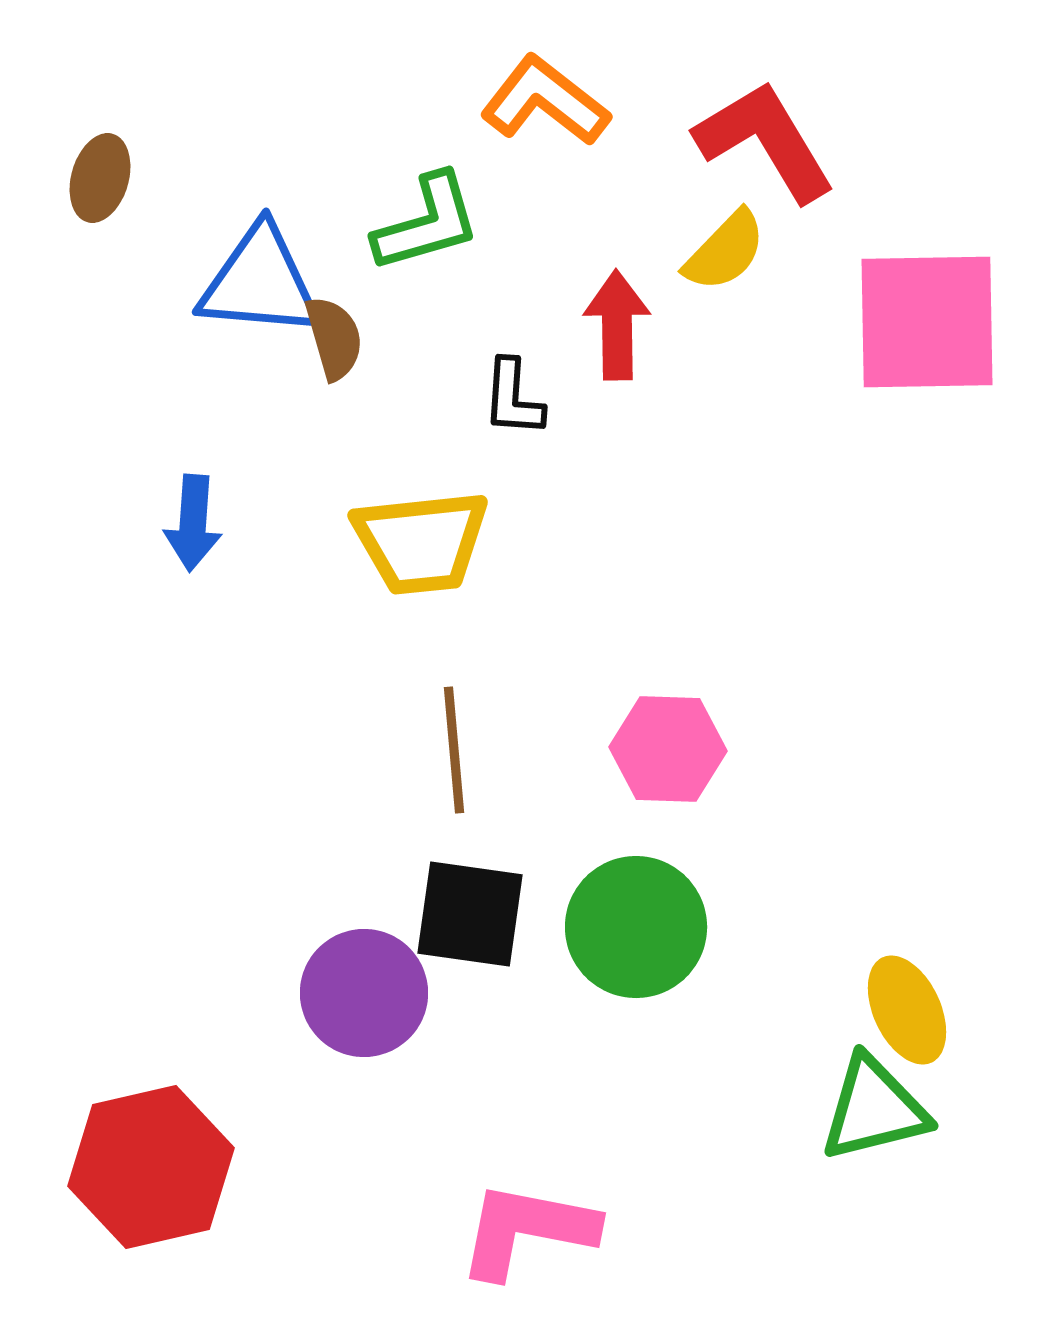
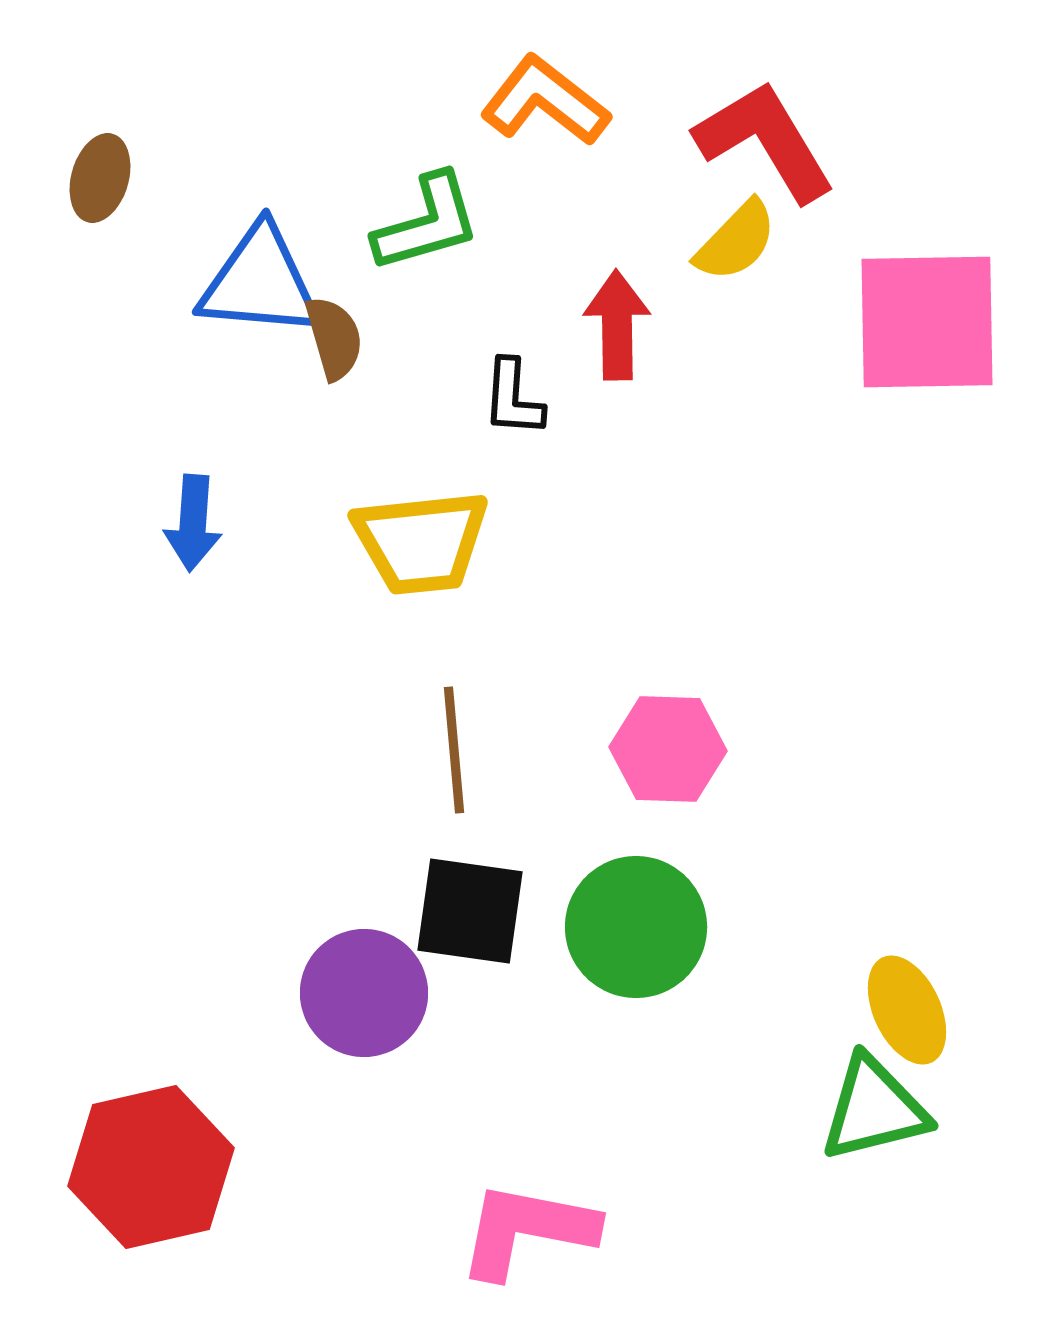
yellow semicircle: moved 11 px right, 10 px up
black square: moved 3 px up
